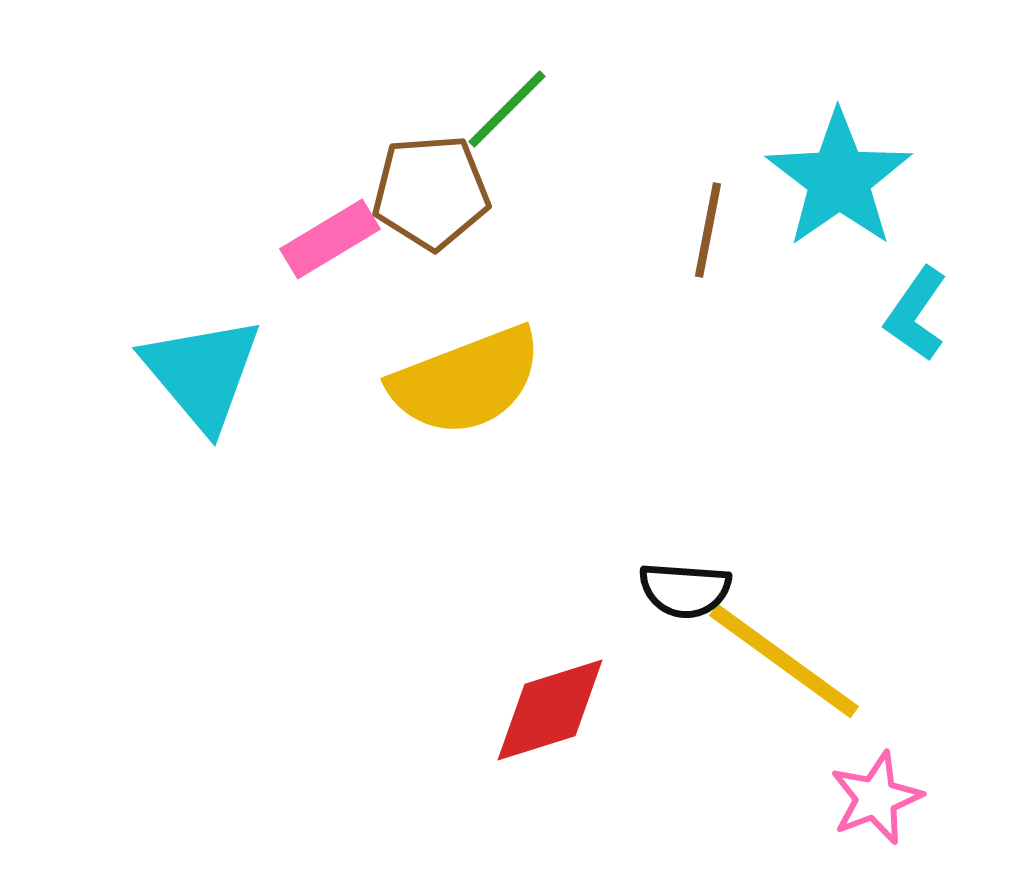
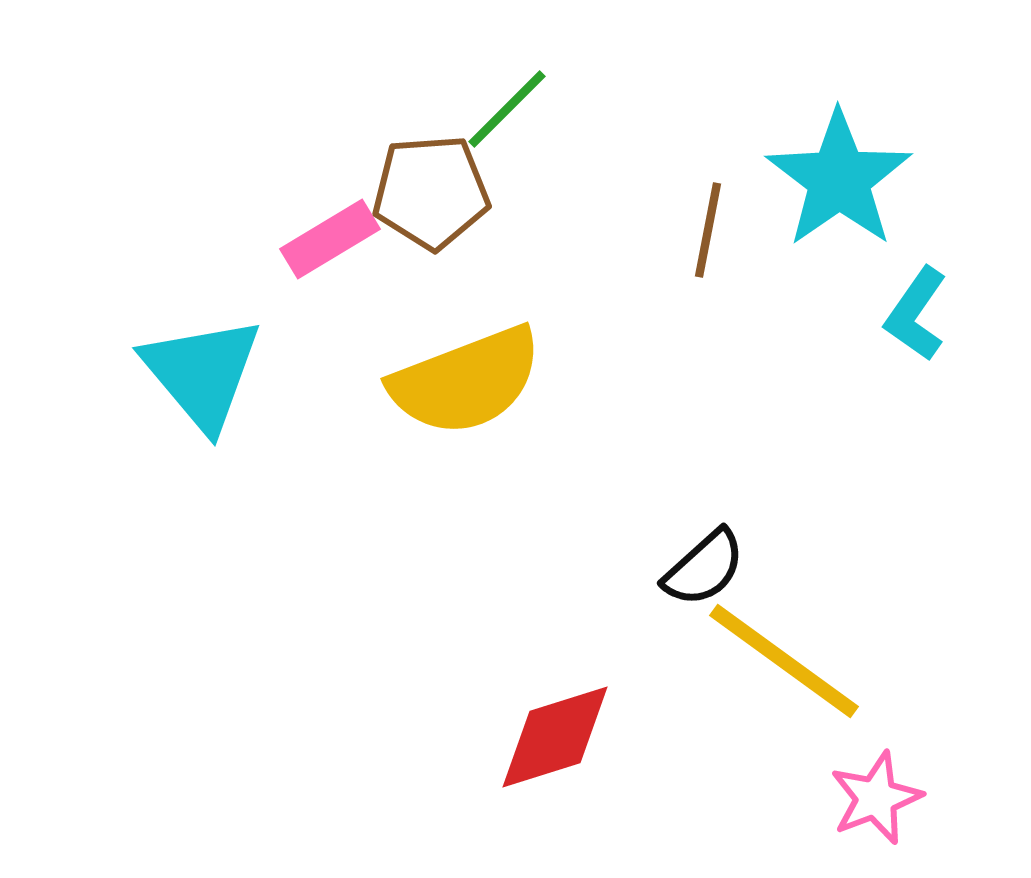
black semicircle: moved 19 px right, 22 px up; rotated 46 degrees counterclockwise
red diamond: moved 5 px right, 27 px down
